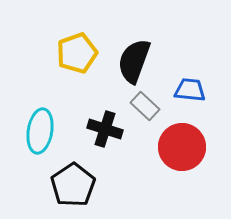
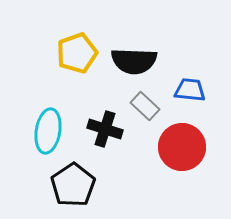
black semicircle: rotated 108 degrees counterclockwise
cyan ellipse: moved 8 px right
